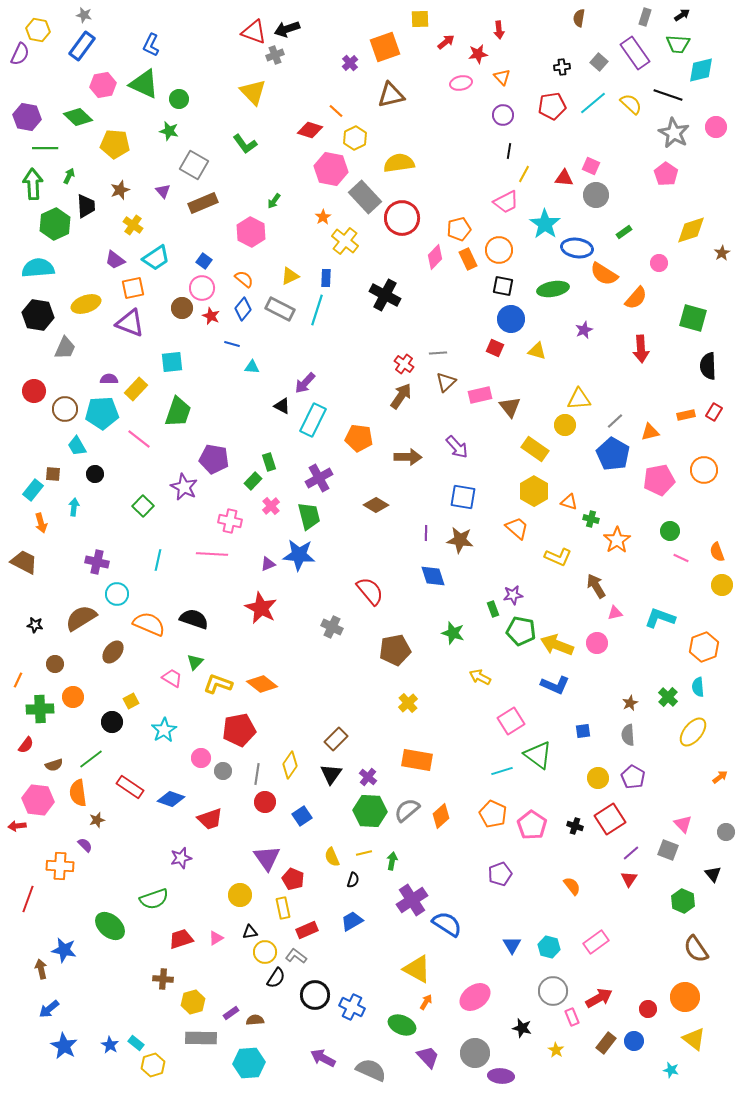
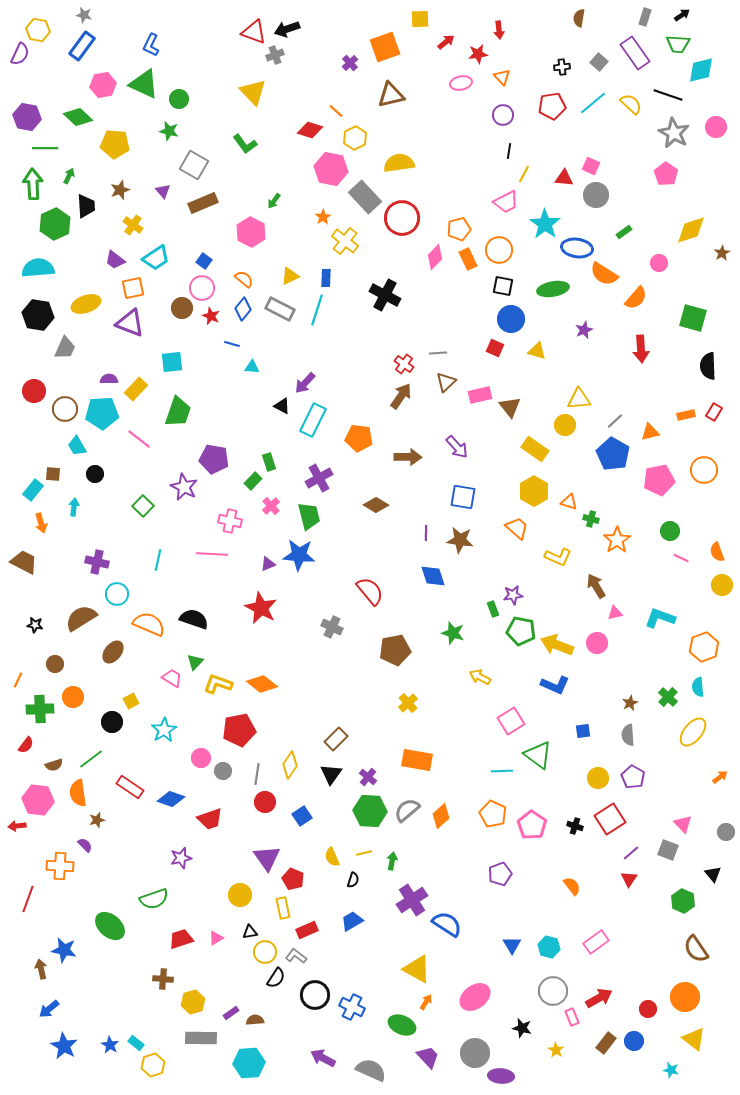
cyan line at (502, 771): rotated 15 degrees clockwise
